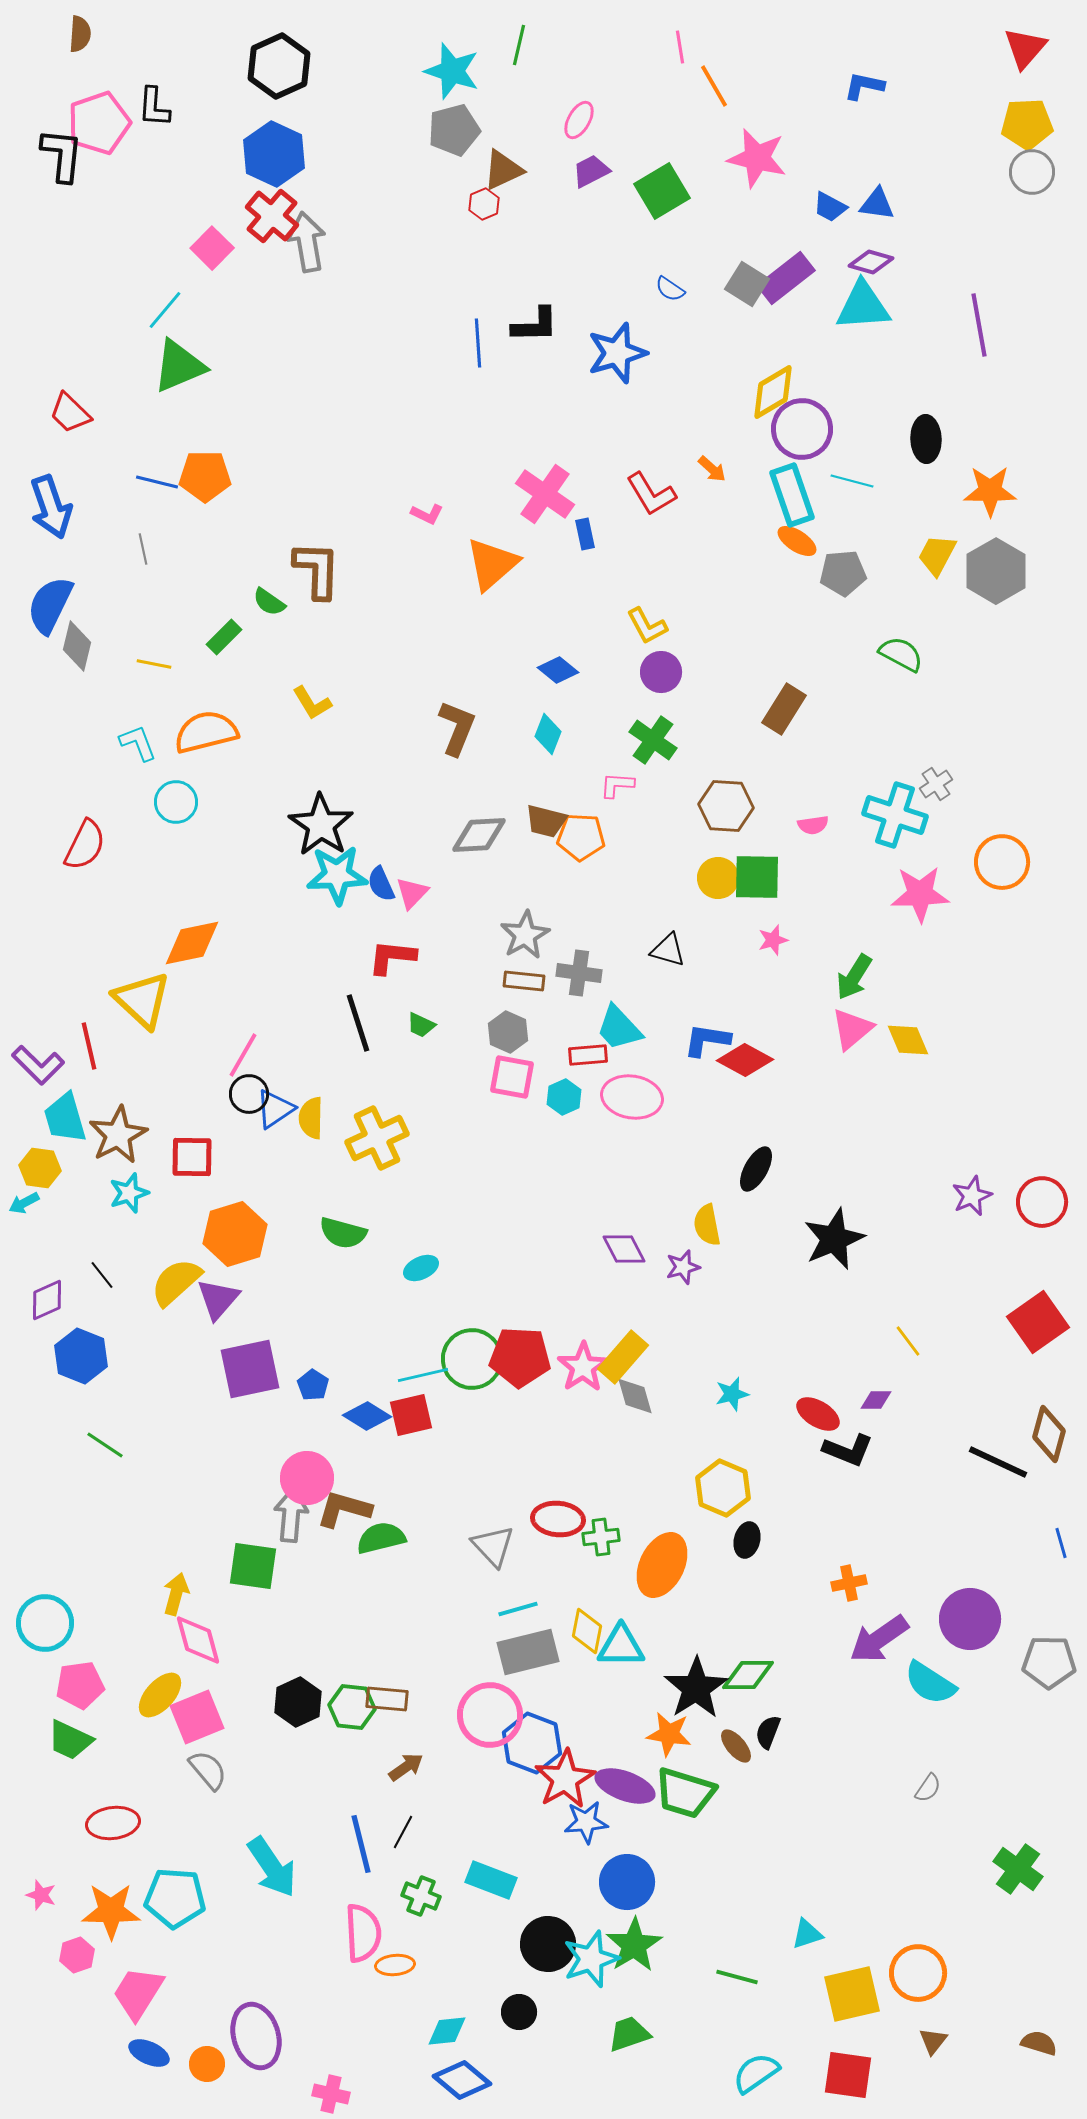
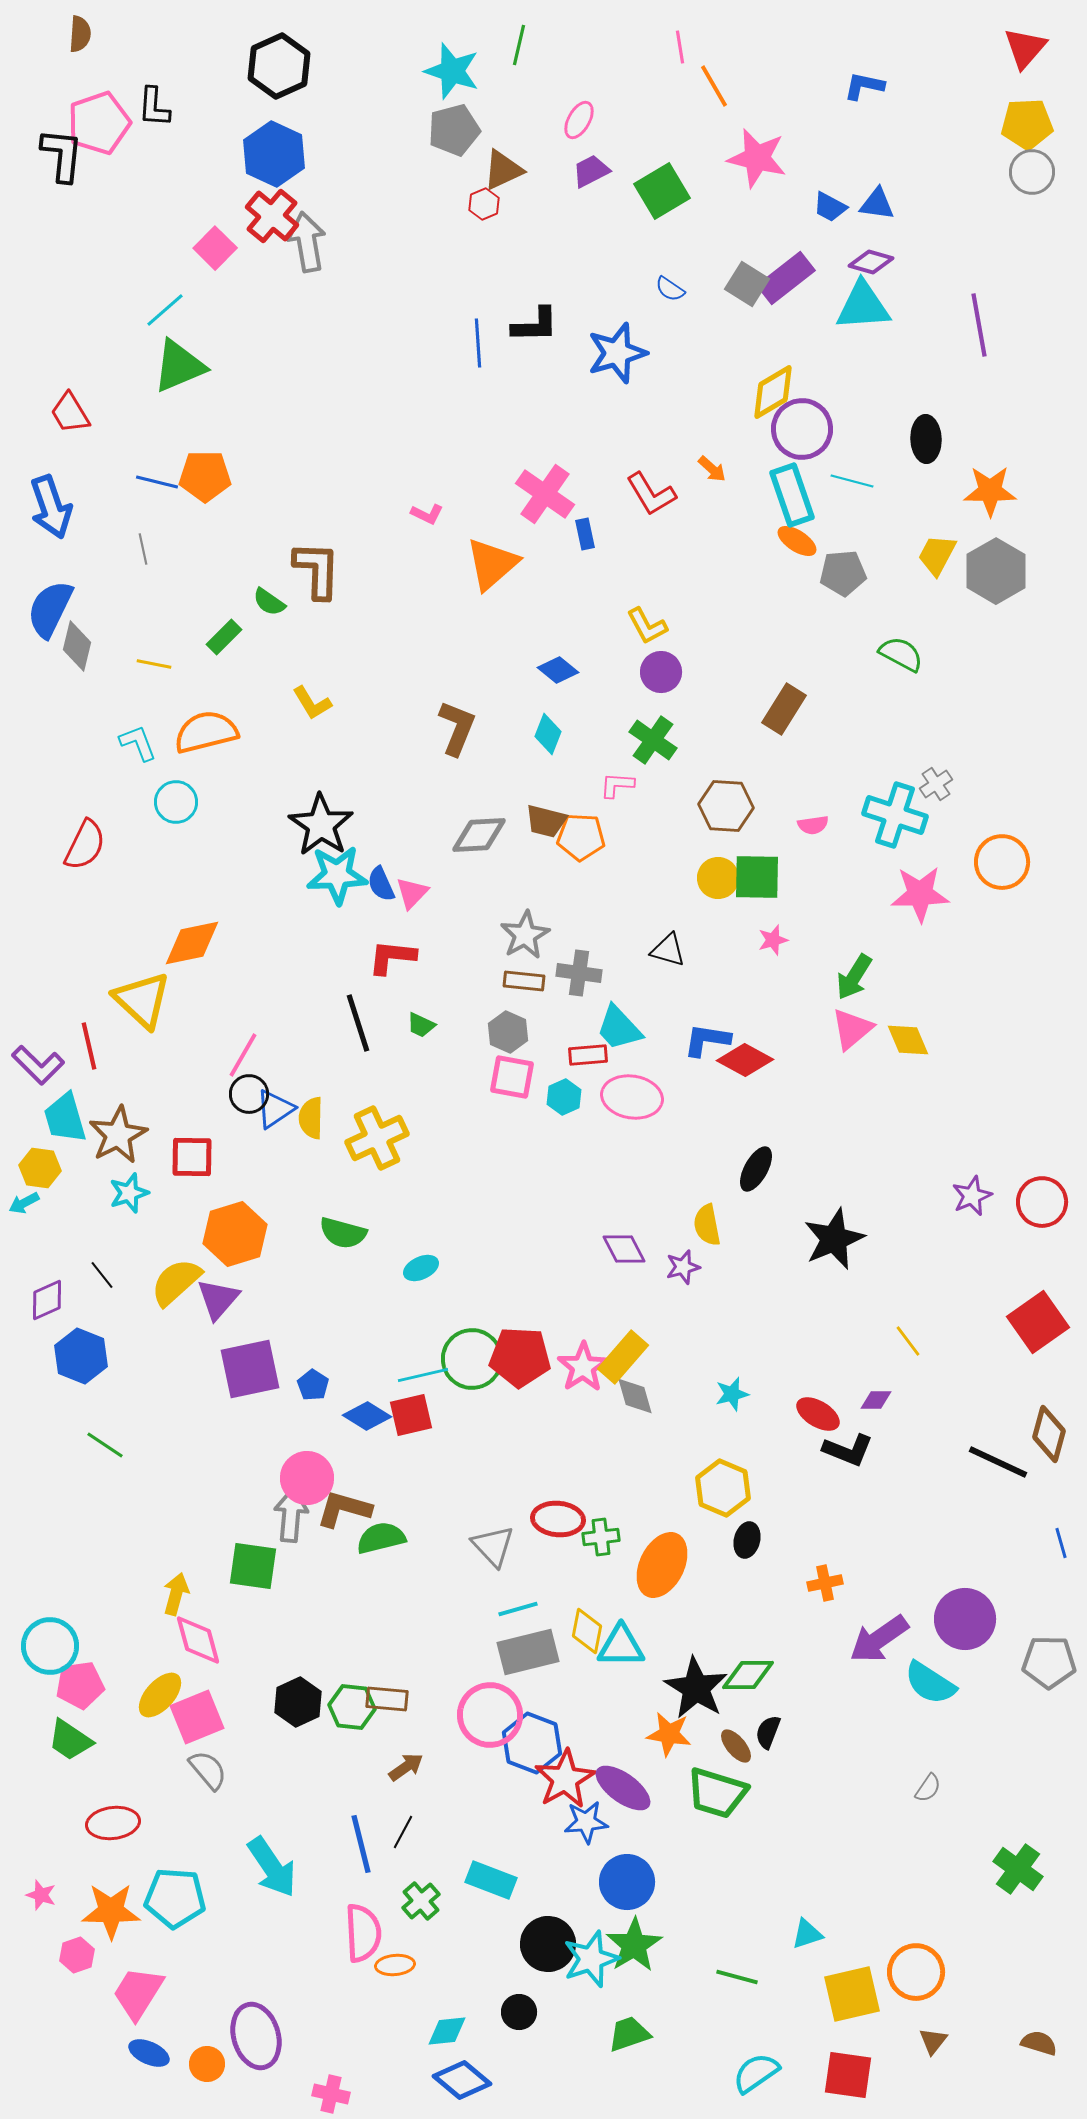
pink square at (212, 248): moved 3 px right
cyan line at (165, 310): rotated 9 degrees clockwise
red trapezoid at (70, 413): rotated 15 degrees clockwise
blue semicircle at (50, 605): moved 4 px down
orange cross at (849, 1583): moved 24 px left
purple circle at (970, 1619): moved 5 px left
cyan circle at (45, 1623): moved 5 px right, 23 px down
black star at (696, 1688): rotated 8 degrees counterclockwise
green trapezoid at (70, 1740): rotated 9 degrees clockwise
purple ellipse at (625, 1786): moved 2 px left, 2 px down; rotated 16 degrees clockwise
green trapezoid at (685, 1793): moved 32 px right
green cross at (421, 1896): moved 5 px down; rotated 27 degrees clockwise
orange circle at (918, 1973): moved 2 px left, 1 px up
